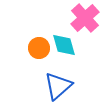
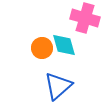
pink cross: rotated 32 degrees counterclockwise
orange circle: moved 3 px right
